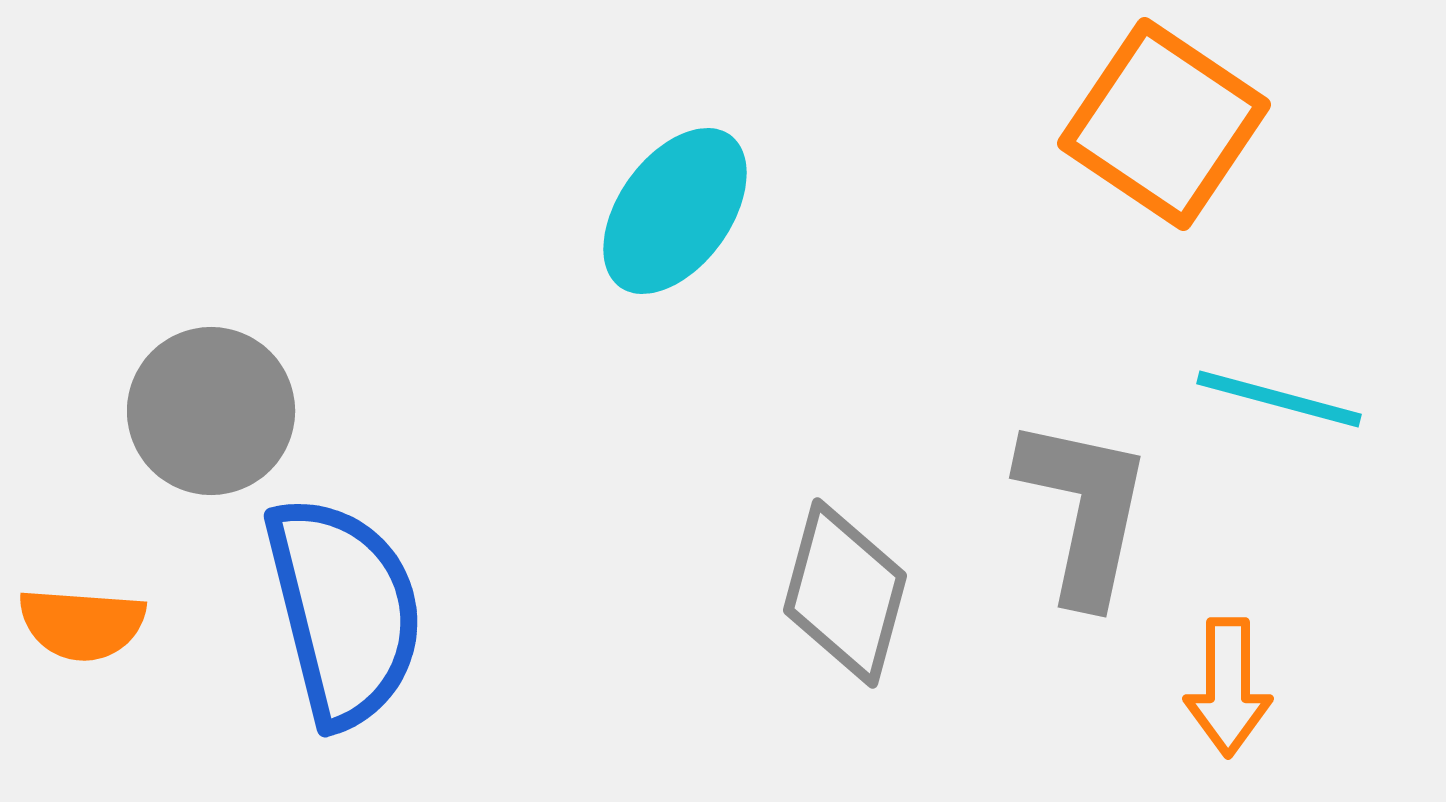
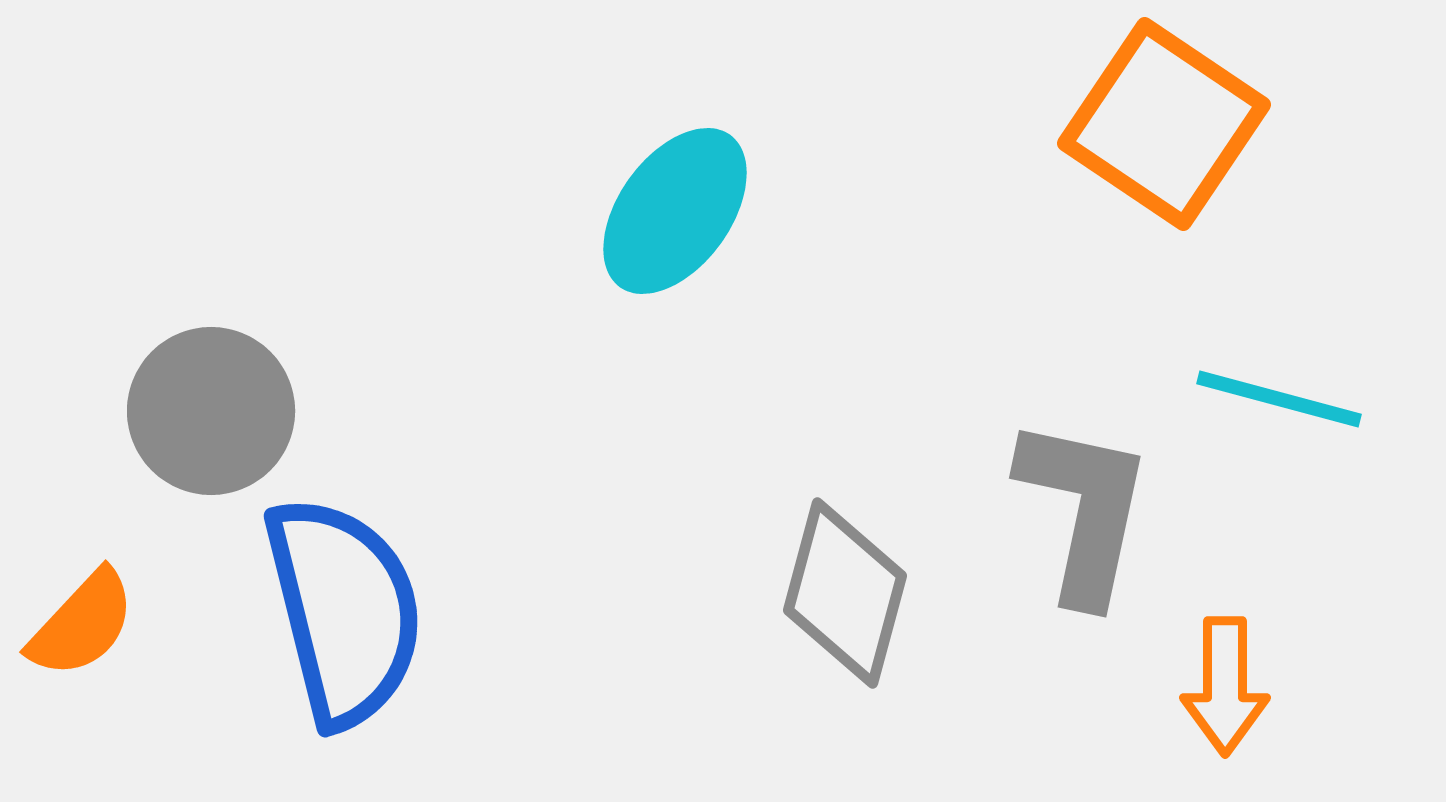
orange semicircle: rotated 51 degrees counterclockwise
orange arrow: moved 3 px left, 1 px up
